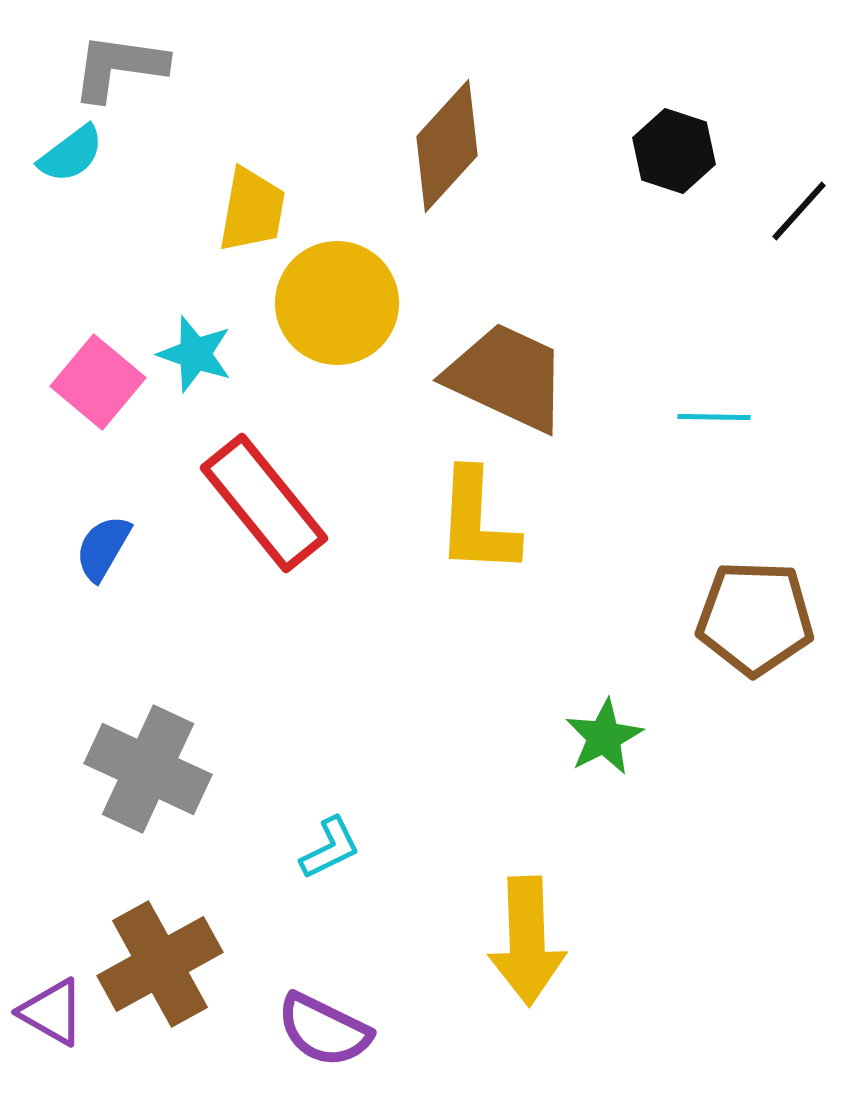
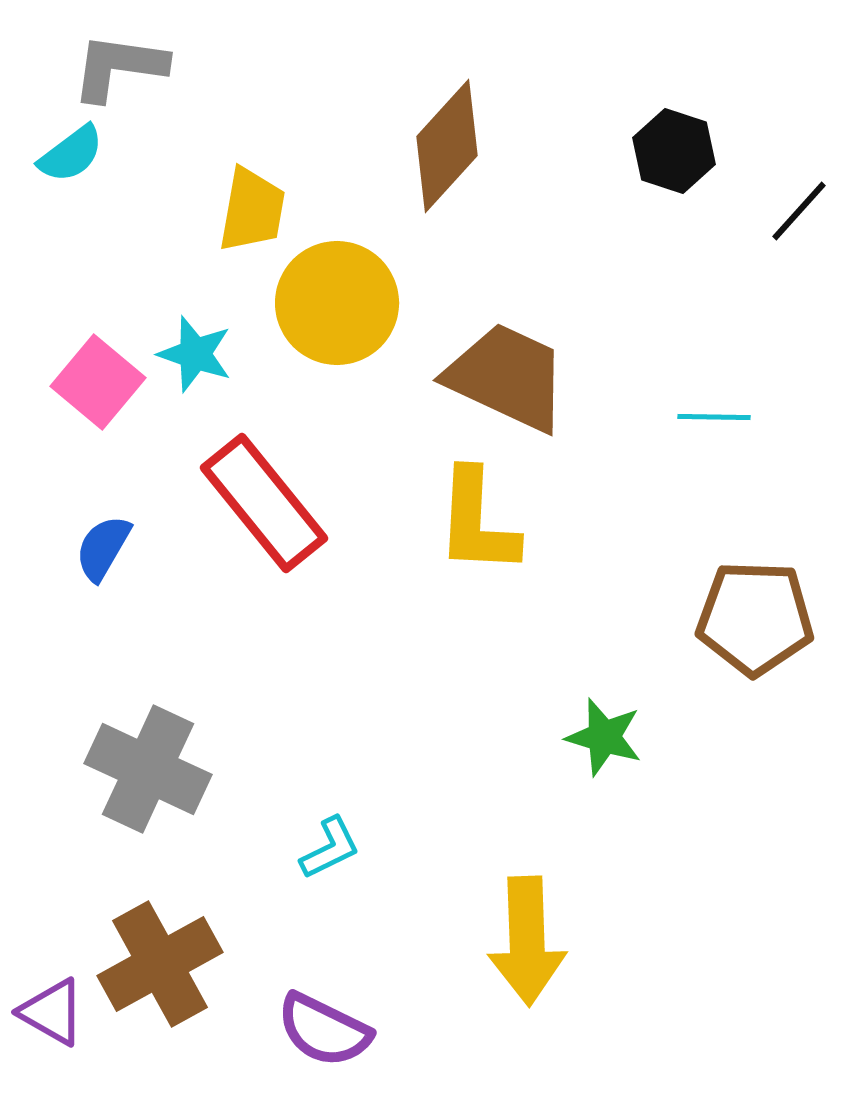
green star: rotated 28 degrees counterclockwise
